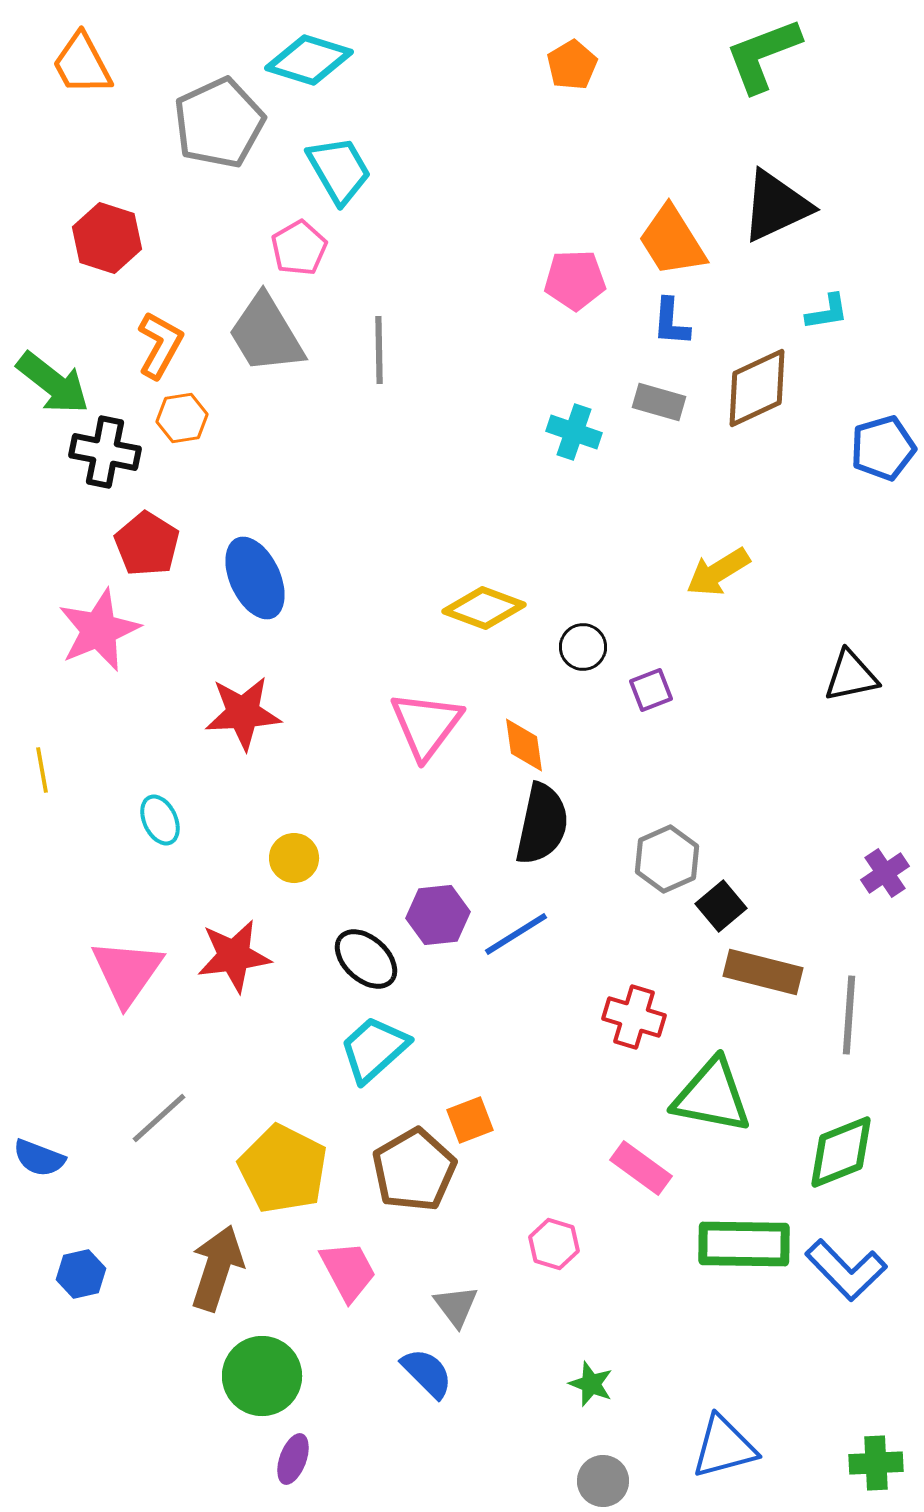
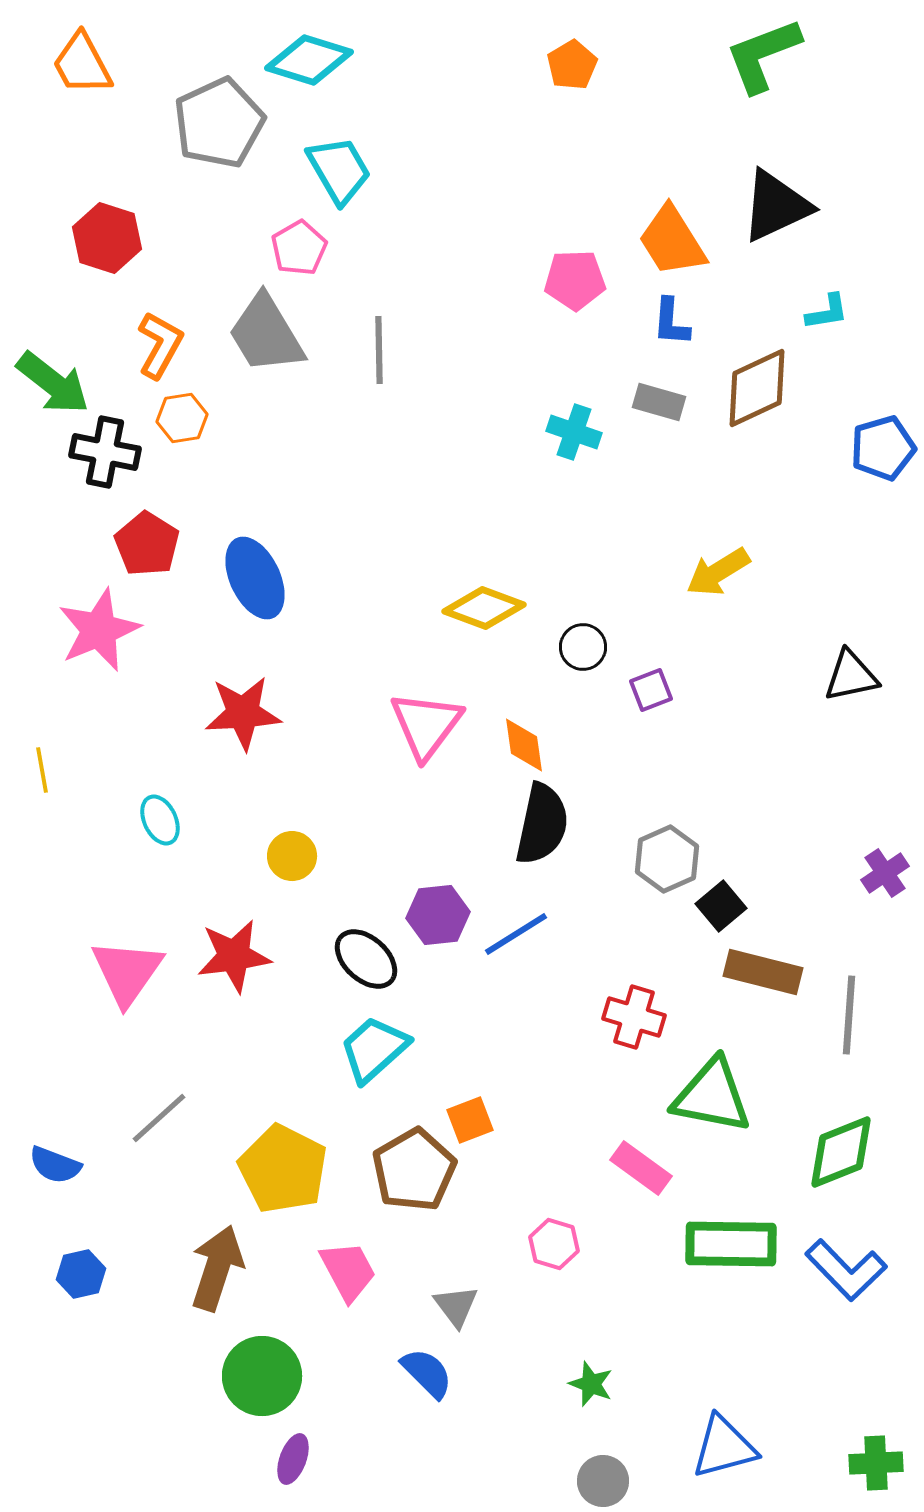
yellow circle at (294, 858): moved 2 px left, 2 px up
blue semicircle at (39, 1158): moved 16 px right, 7 px down
green rectangle at (744, 1244): moved 13 px left
